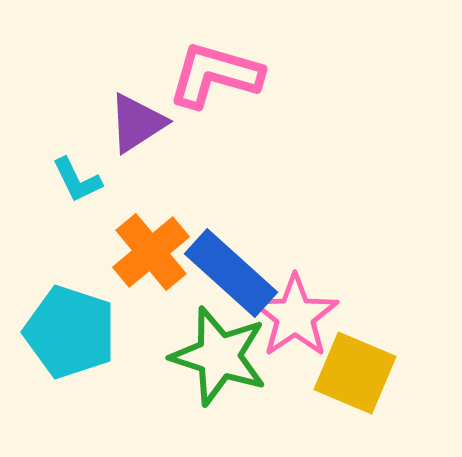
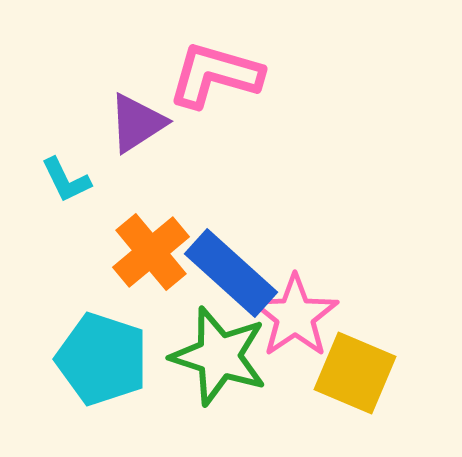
cyan L-shape: moved 11 px left
cyan pentagon: moved 32 px right, 27 px down
